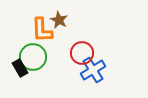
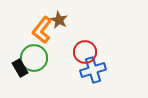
orange L-shape: rotated 40 degrees clockwise
red circle: moved 3 px right, 1 px up
green circle: moved 1 px right, 1 px down
blue cross: rotated 15 degrees clockwise
